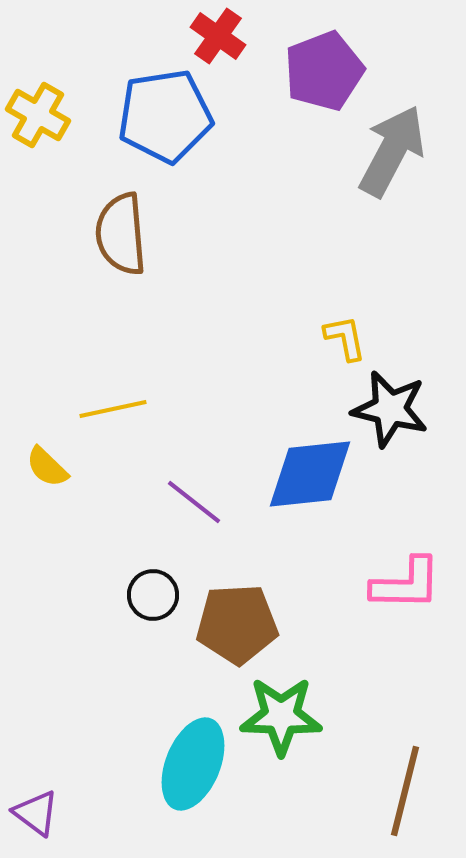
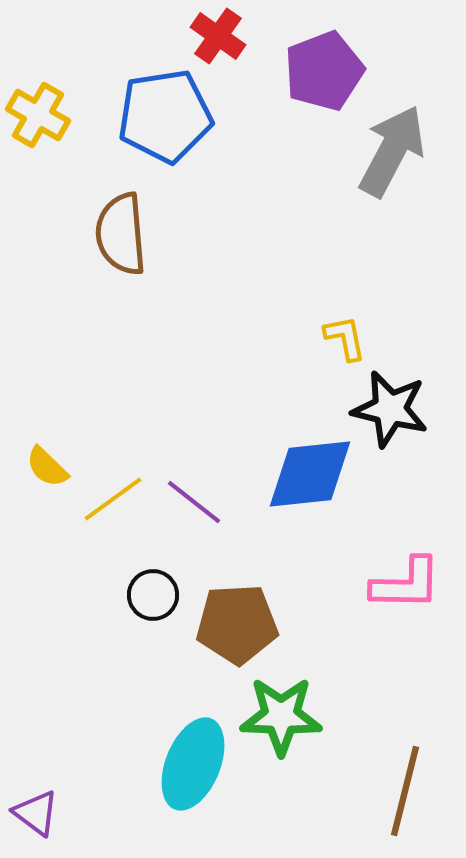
yellow line: moved 90 px down; rotated 24 degrees counterclockwise
